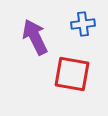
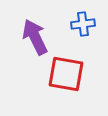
red square: moved 6 px left
